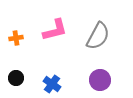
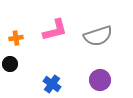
gray semicircle: rotated 44 degrees clockwise
black circle: moved 6 px left, 14 px up
